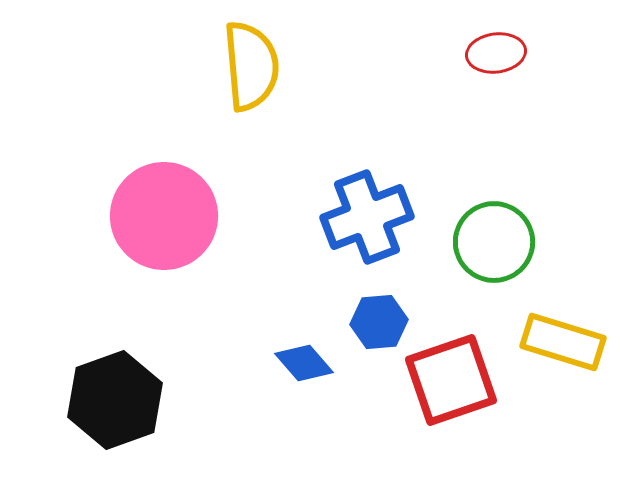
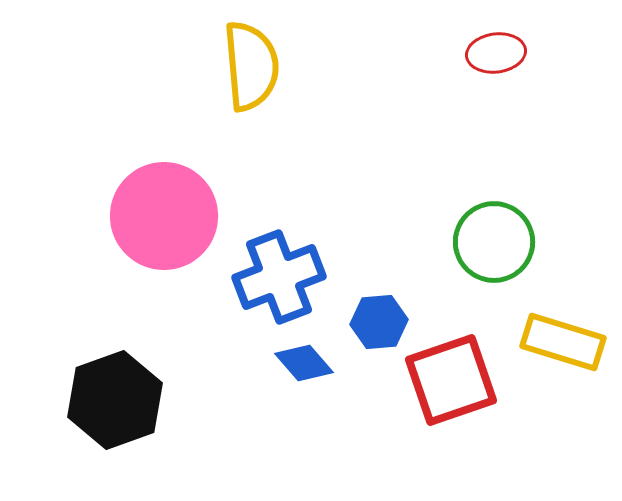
blue cross: moved 88 px left, 60 px down
